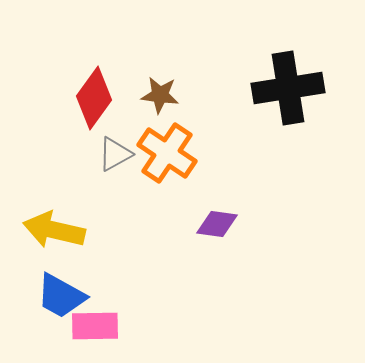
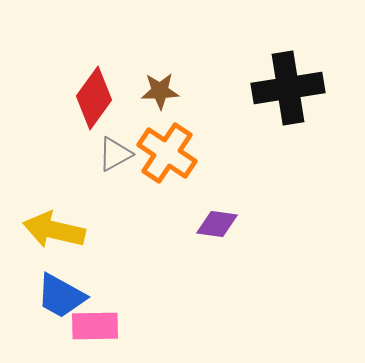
brown star: moved 4 px up; rotated 9 degrees counterclockwise
